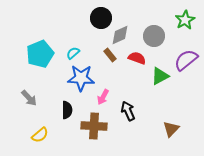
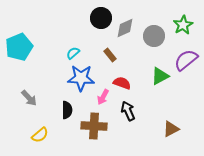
green star: moved 2 px left, 5 px down
gray diamond: moved 5 px right, 7 px up
cyan pentagon: moved 21 px left, 7 px up
red semicircle: moved 15 px left, 25 px down
brown triangle: rotated 18 degrees clockwise
